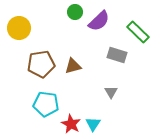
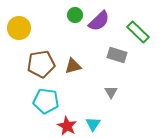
green circle: moved 3 px down
cyan pentagon: moved 3 px up
red star: moved 4 px left, 2 px down
